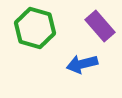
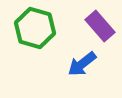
blue arrow: rotated 24 degrees counterclockwise
